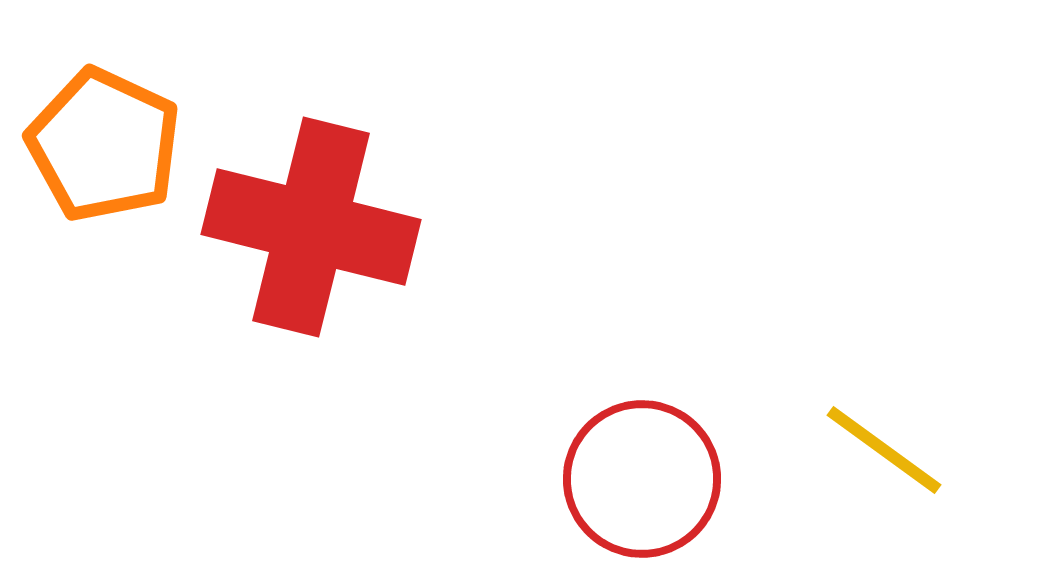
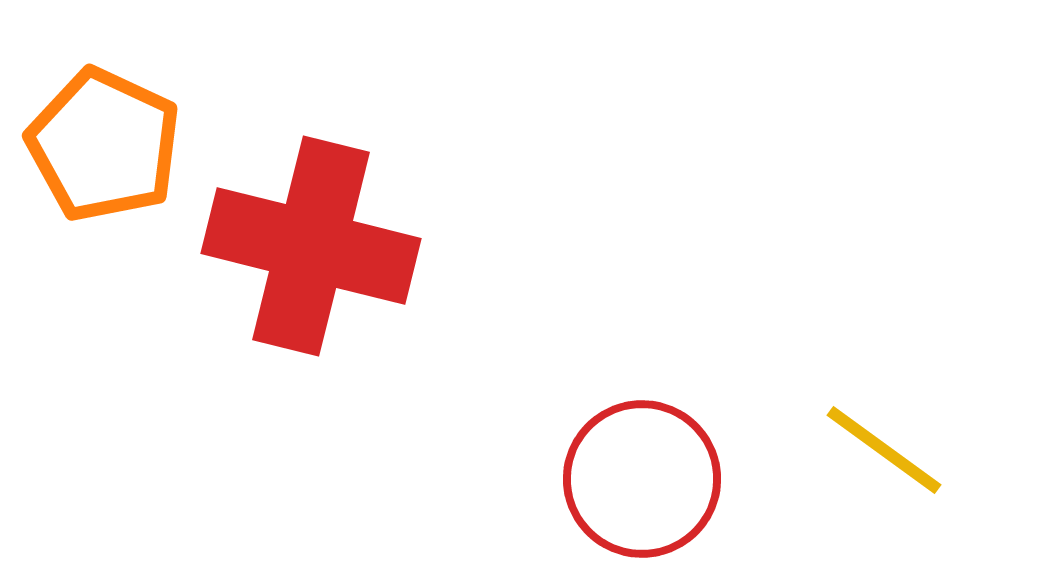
red cross: moved 19 px down
